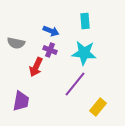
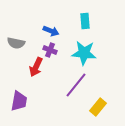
purple line: moved 1 px right, 1 px down
purple trapezoid: moved 2 px left
